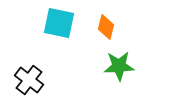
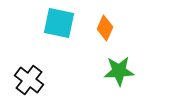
orange diamond: moved 1 px left, 1 px down; rotated 10 degrees clockwise
green star: moved 5 px down
